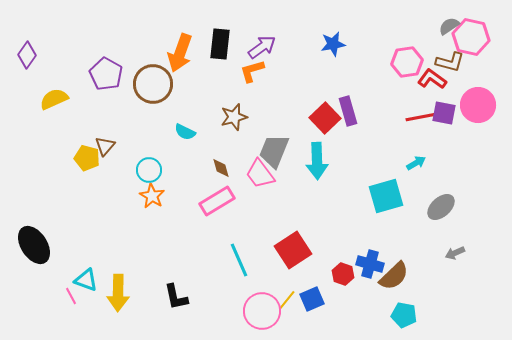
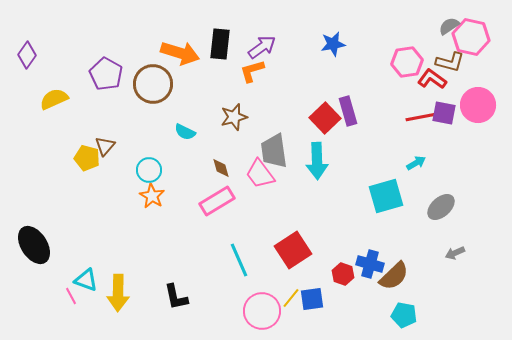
orange arrow at (180, 53): rotated 93 degrees counterclockwise
gray trapezoid at (274, 151): rotated 30 degrees counterclockwise
blue square at (312, 299): rotated 15 degrees clockwise
yellow line at (287, 300): moved 4 px right, 2 px up
